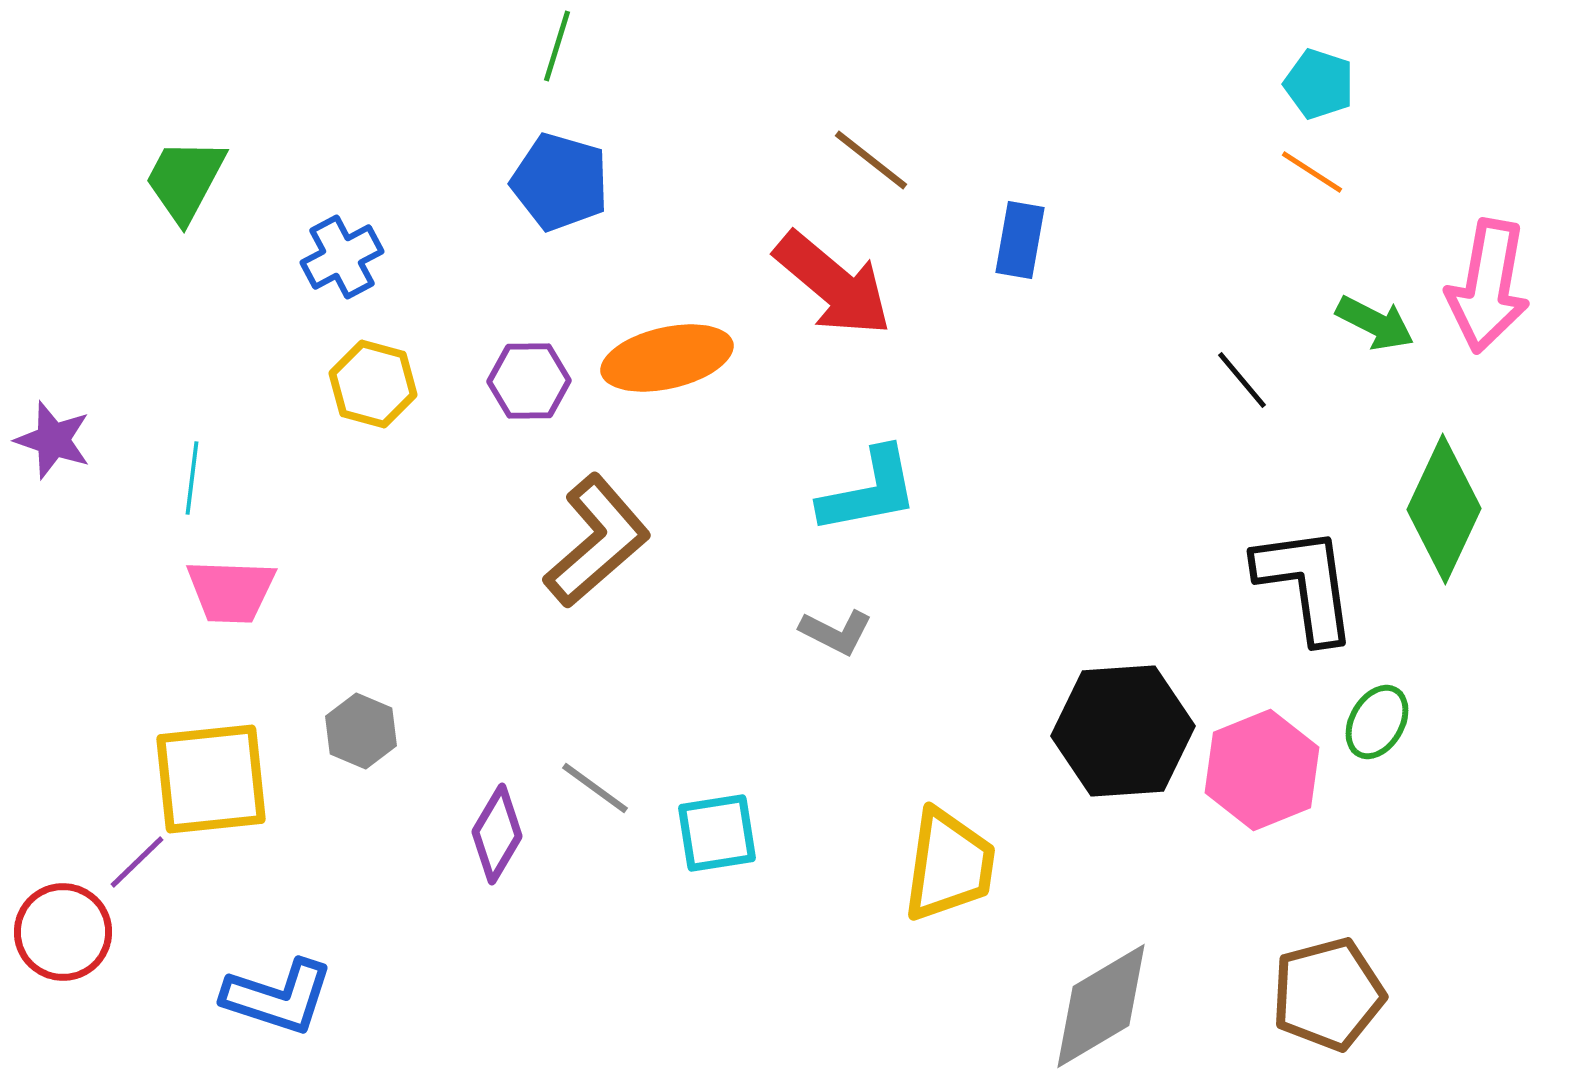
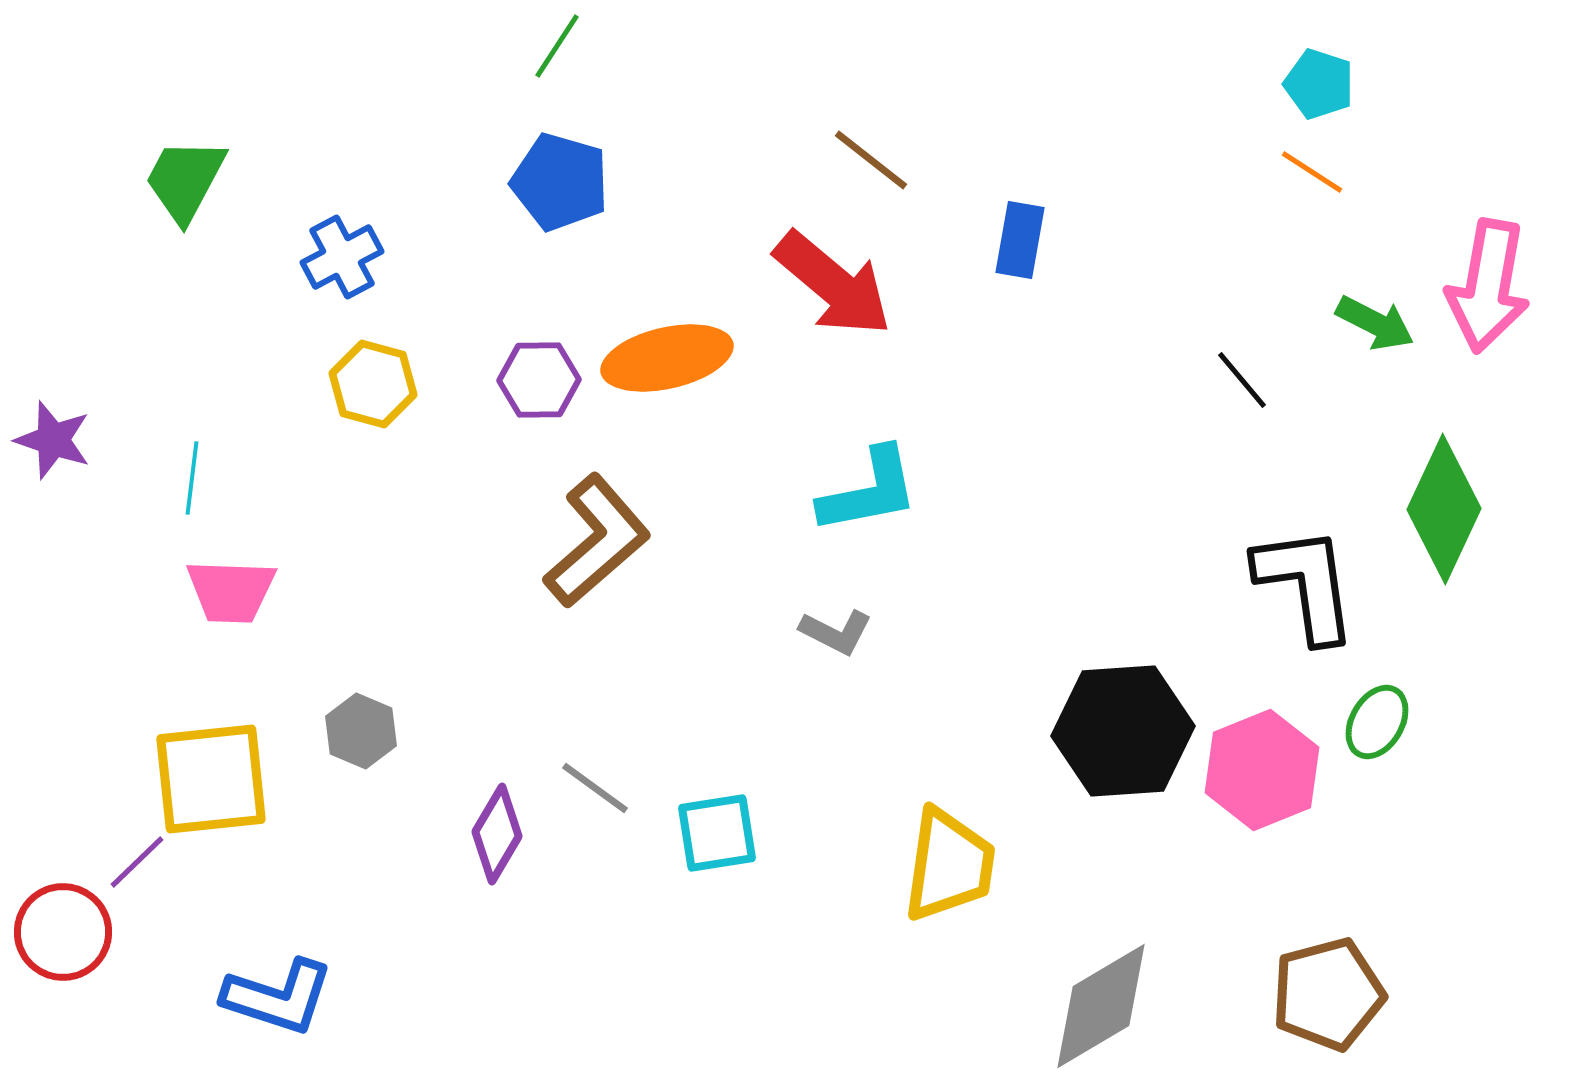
green line: rotated 16 degrees clockwise
purple hexagon: moved 10 px right, 1 px up
